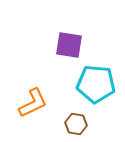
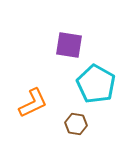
cyan pentagon: rotated 24 degrees clockwise
